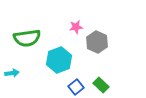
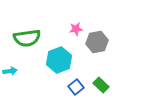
pink star: moved 2 px down
gray hexagon: rotated 25 degrees clockwise
cyan arrow: moved 2 px left, 2 px up
